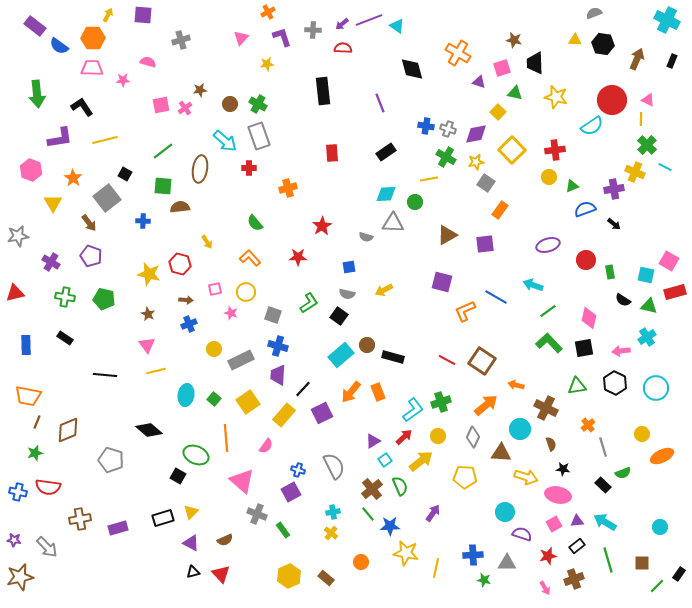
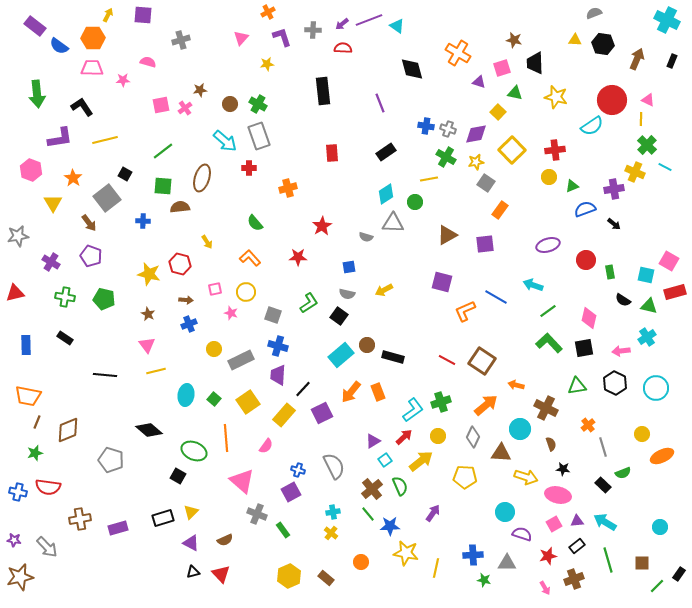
brown ellipse at (200, 169): moved 2 px right, 9 px down; rotated 8 degrees clockwise
cyan diamond at (386, 194): rotated 30 degrees counterclockwise
green ellipse at (196, 455): moved 2 px left, 4 px up
